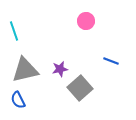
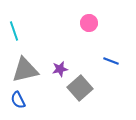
pink circle: moved 3 px right, 2 px down
